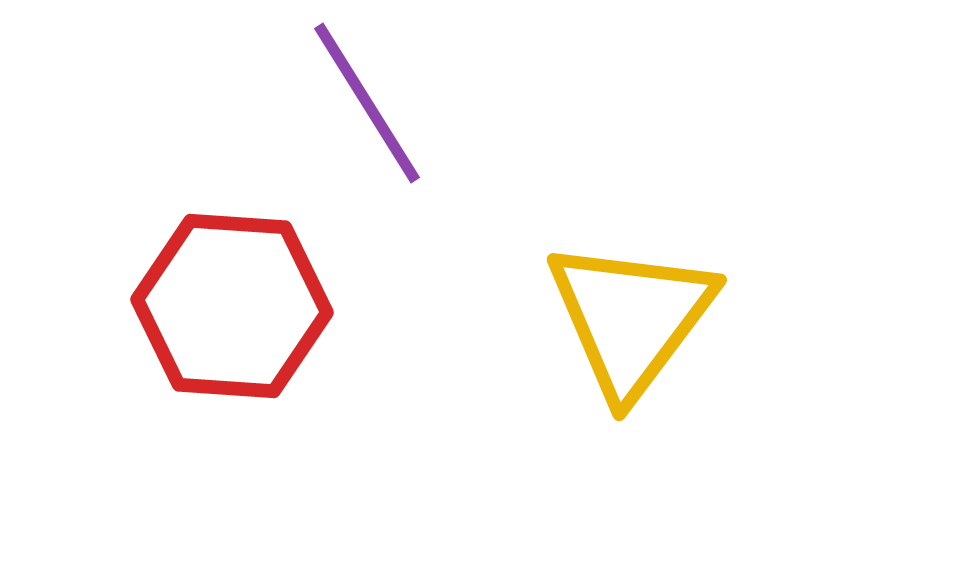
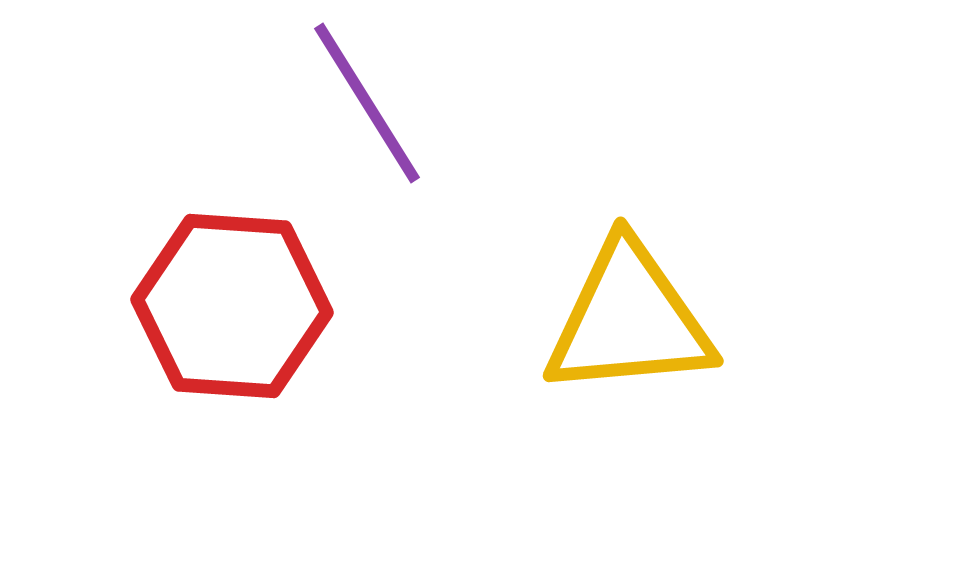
yellow triangle: moved 2 px left, 2 px down; rotated 48 degrees clockwise
